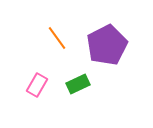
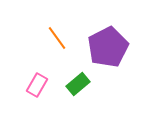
purple pentagon: moved 1 px right, 2 px down
green rectangle: rotated 15 degrees counterclockwise
